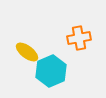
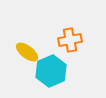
orange cross: moved 9 px left, 2 px down
